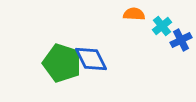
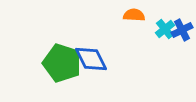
orange semicircle: moved 1 px down
cyan cross: moved 3 px right, 3 px down
blue cross: moved 1 px right, 10 px up
